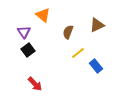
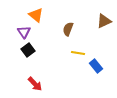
orange triangle: moved 7 px left
brown triangle: moved 7 px right, 4 px up
brown semicircle: moved 3 px up
yellow line: rotated 48 degrees clockwise
